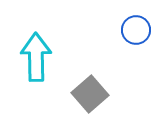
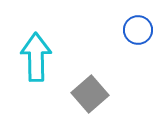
blue circle: moved 2 px right
